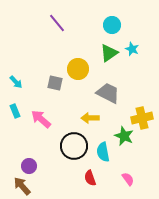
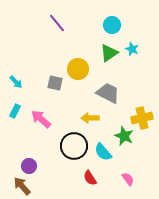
cyan rectangle: rotated 48 degrees clockwise
cyan semicircle: rotated 30 degrees counterclockwise
red semicircle: rotated 14 degrees counterclockwise
